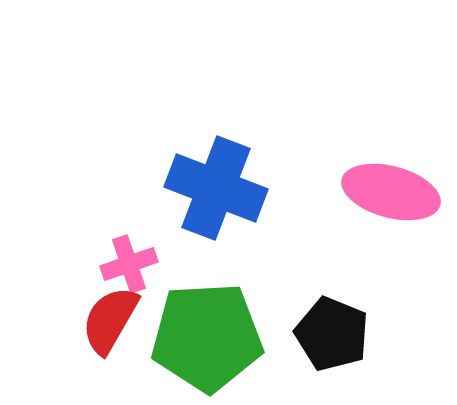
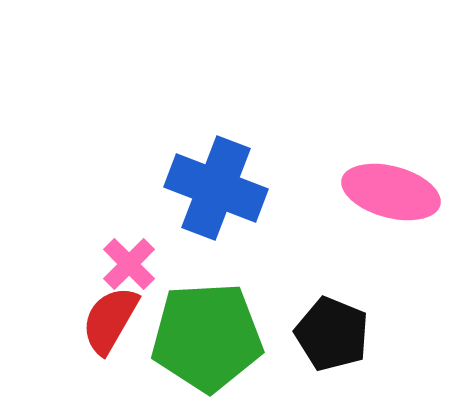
pink cross: rotated 26 degrees counterclockwise
